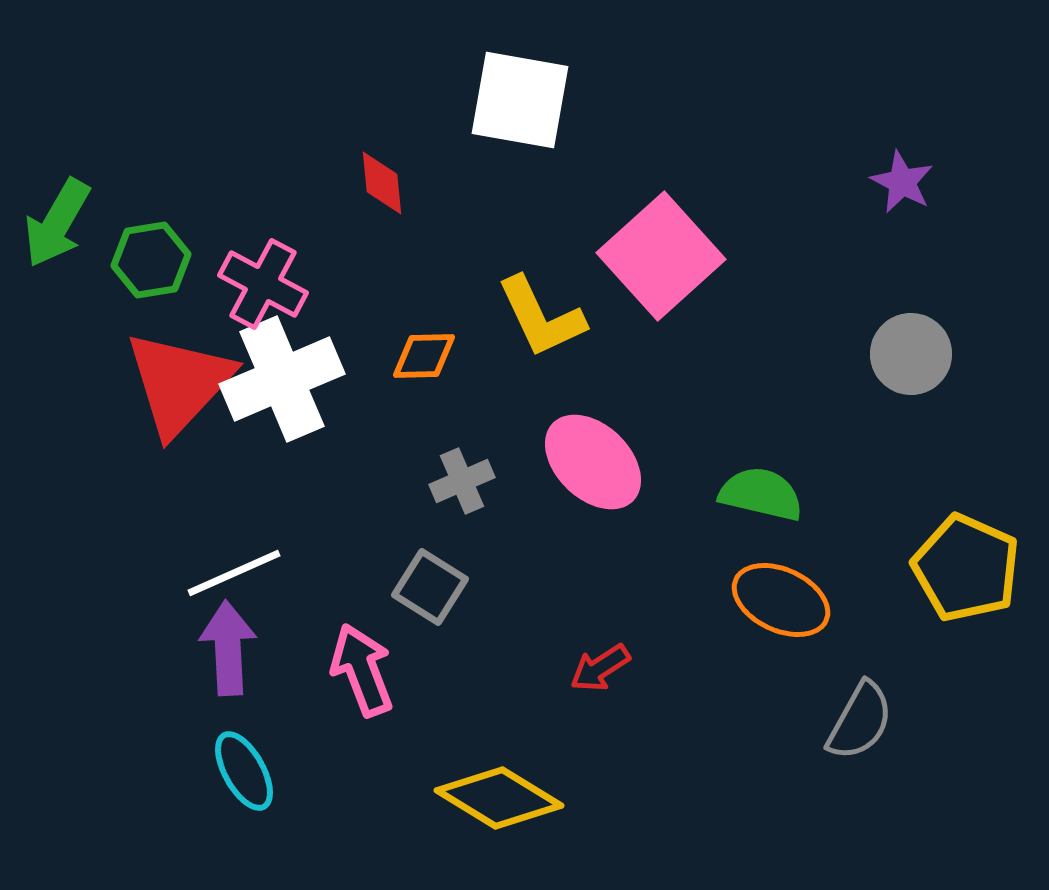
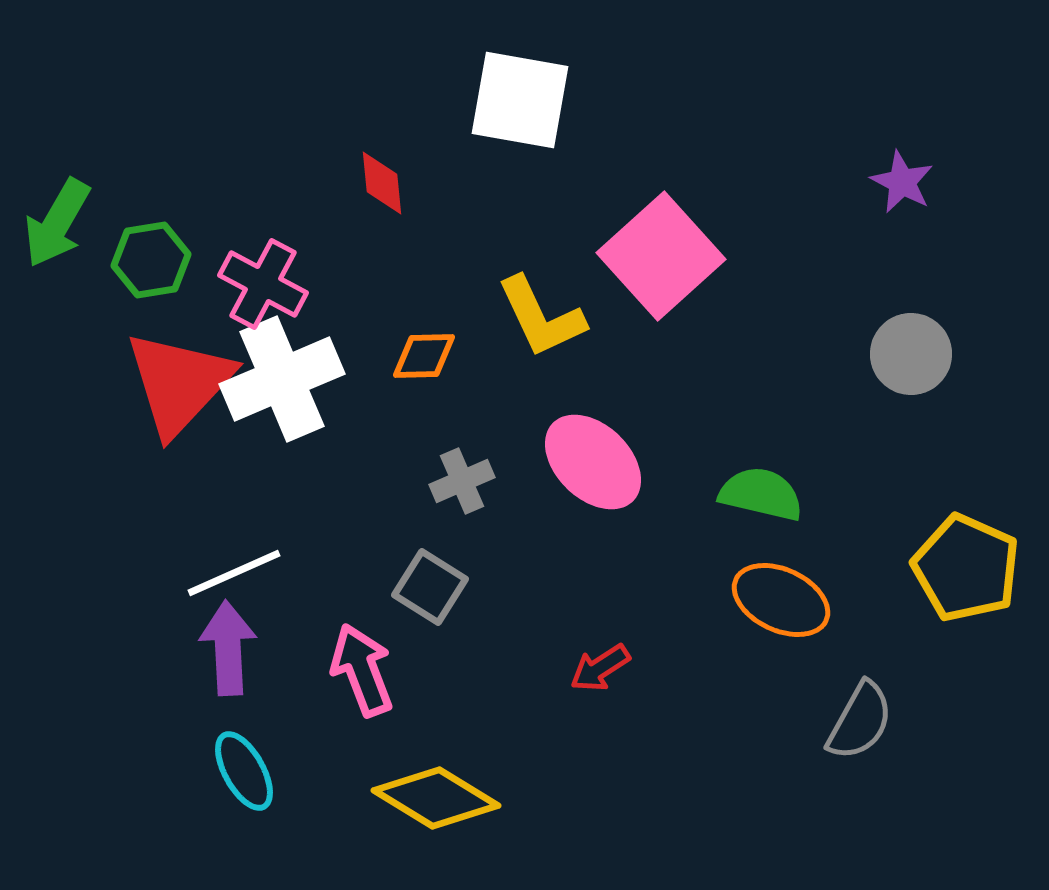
yellow diamond: moved 63 px left
